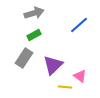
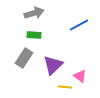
blue line: rotated 12 degrees clockwise
green rectangle: rotated 32 degrees clockwise
